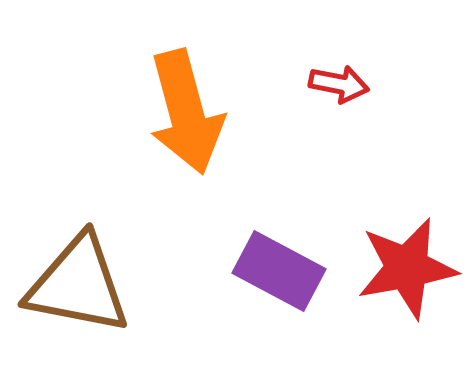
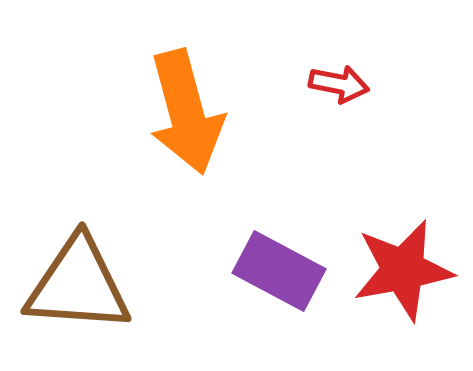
red star: moved 4 px left, 2 px down
brown triangle: rotated 7 degrees counterclockwise
